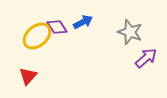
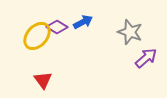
purple diamond: rotated 25 degrees counterclockwise
yellow ellipse: rotated 8 degrees counterclockwise
red triangle: moved 15 px right, 4 px down; rotated 18 degrees counterclockwise
